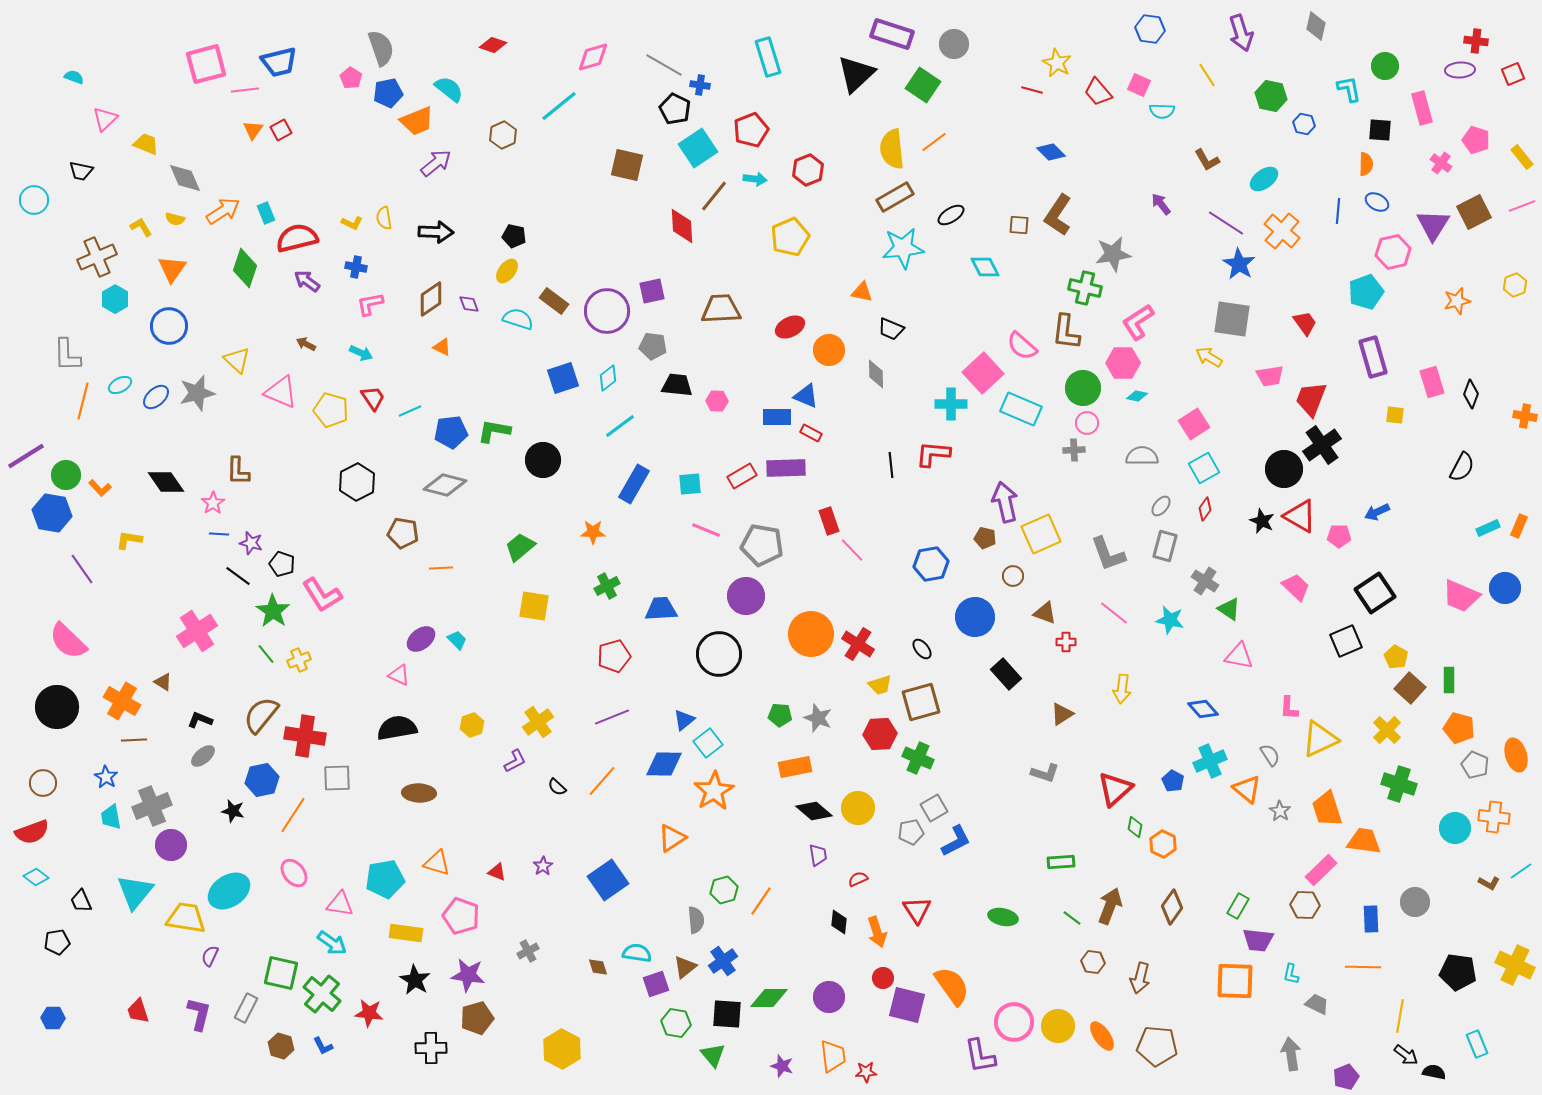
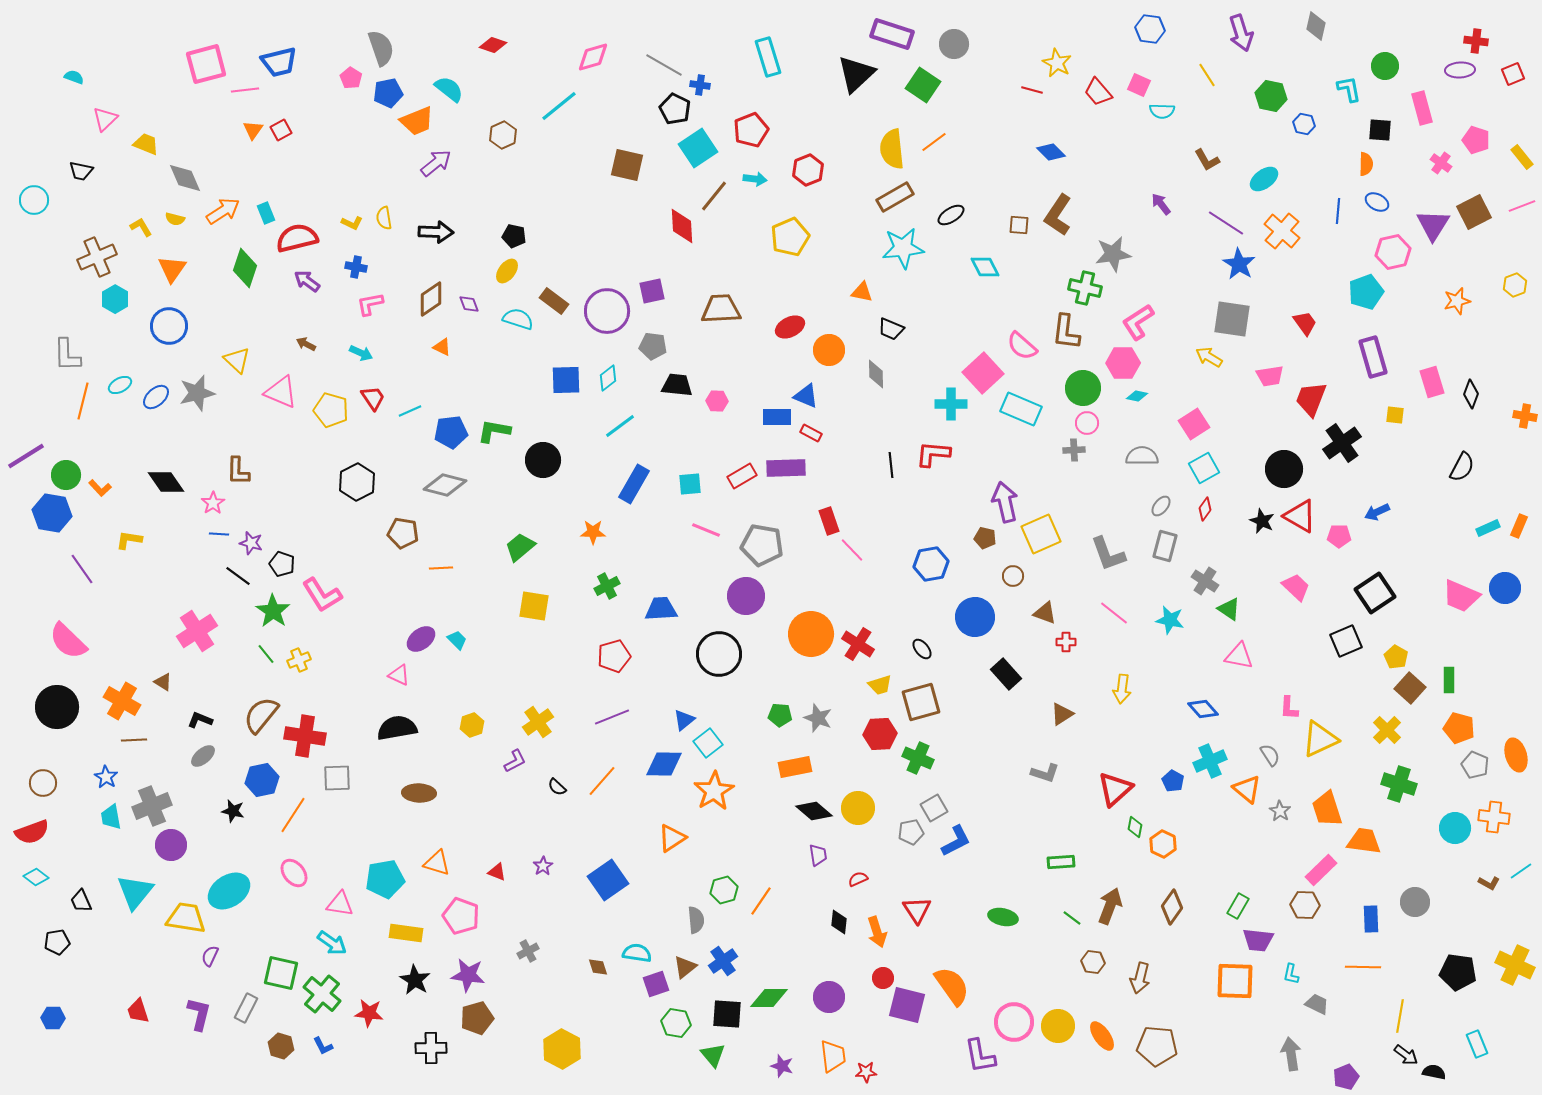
blue square at (563, 378): moved 3 px right, 2 px down; rotated 16 degrees clockwise
black cross at (1322, 445): moved 20 px right, 2 px up
